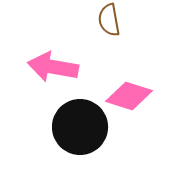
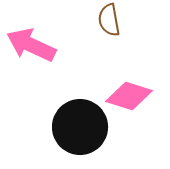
pink arrow: moved 22 px left, 22 px up; rotated 15 degrees clockwise
